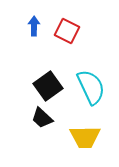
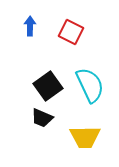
blue arrow: moved 4 px left
red square: moved 4 px right, 1 px down
cyan semicircle: moved 1 px left, 2 px up
black trapezoid: rotated 20 degrees counterclockwise
